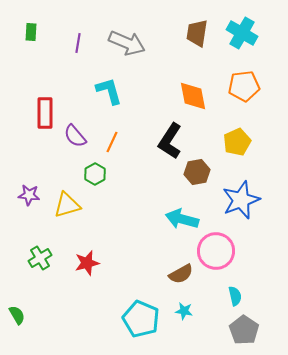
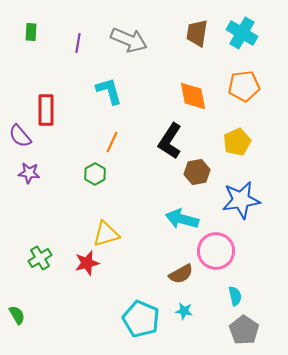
gray arrow: moved 2 px right, 3 px up
red rectangle: moved 1 px right, 3 px up
purple semicircle: moved 55 px left
purple star: moved 22 px up
blue star: rotated 12 degrees clockwise
yellow triangle: moved 39 px right, 29 px down
